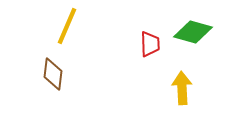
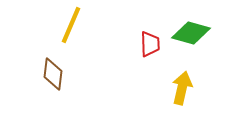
yellow line: moved 4 px right, 1 px up
green diamond: moved 2 px left, 1 px down
yellow arrow: rotated 16 degrees clockwise
